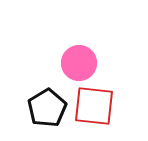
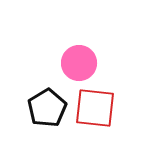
red square: moved 1 px right, 2 px down
